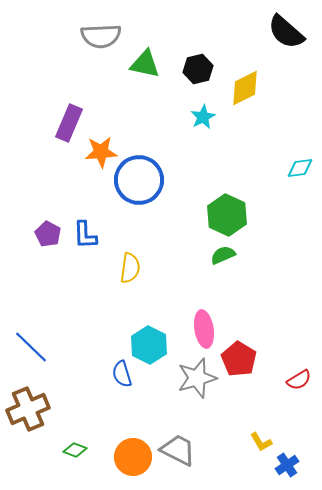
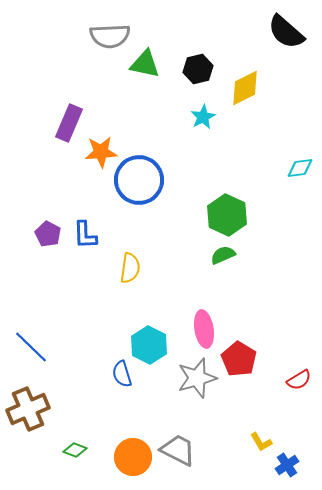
gray semicircle: moved 9 px right
